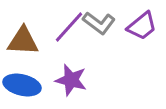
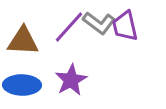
purple trapezoid: moved 17 px left; rotated 116 degrees clockwise
purple star: rotated 28 degrees clockwise
blue ellipse: rotated 12 degrees counterclockwise
